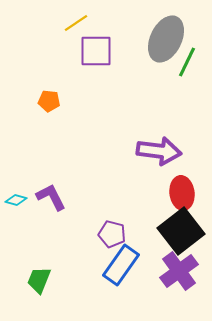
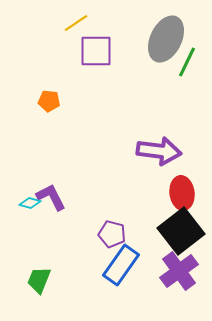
cyan diamond: moved 14 px right, 3 px down
